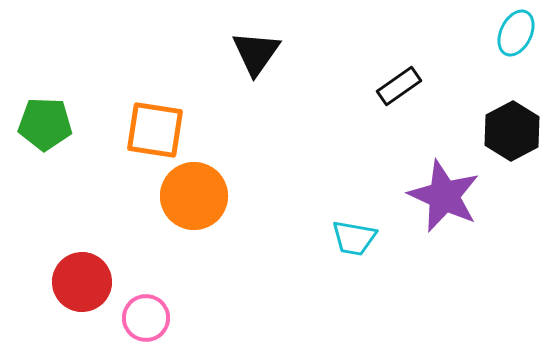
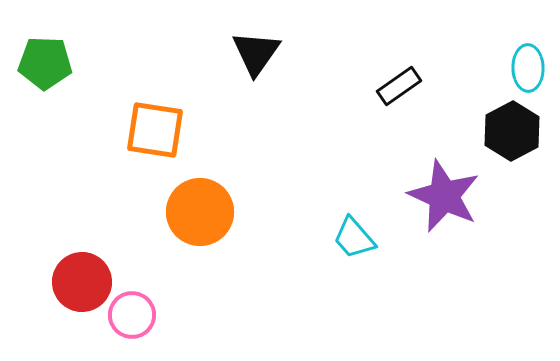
cyan ellipse: moved 12 px right, 35 px down; rotated 27 degrees counterclockwise
green pentagon: moved 61 px up
orange circle: moved 6 px right, 16 px down
cyan trapezoid: rotated 39 degrees clockwise
pink circle: moved 14 px left, 3 px up
